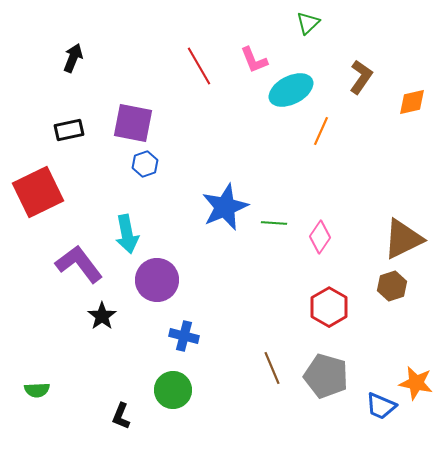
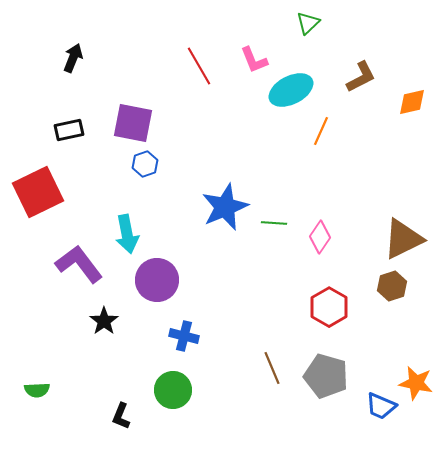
brown L-shape: rotated 28 degrees clockwise
black star: moved 2 px right, 5 px down
